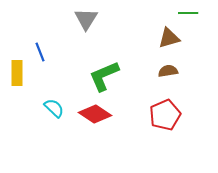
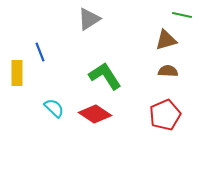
green line: moved 6 px left, 2 px down; rotated 12 degrees clockwise
gray triangle: moved 3 px right; rotated 25 degrees clockwise
brown triangle: moved 3 px left, 2 px down
brown semicircle: rotated 12 degrees clockwise
green L-shape: moved 1 px right; rotated 80 degrees clockwise
